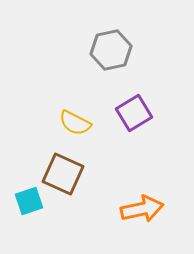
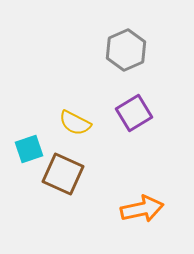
gray hexagon: moved 15 px right; rotated 12 degrees counterclockwise
cyan square: moved 52 px up
